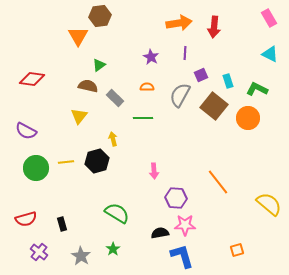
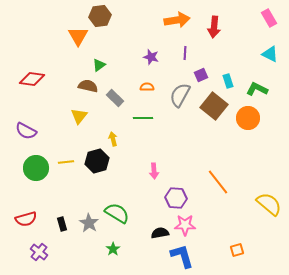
orange arrow: moved 2 px left, 3 px up
purple star: rotated 14 degrees counterclockwise
gray star: moved 8 px right, 33 px up
